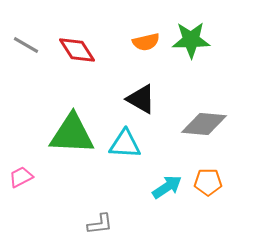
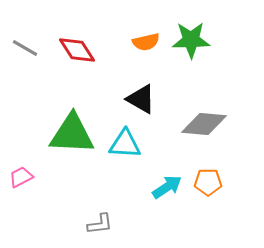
gray line: moved 1 px left, 3 px down
